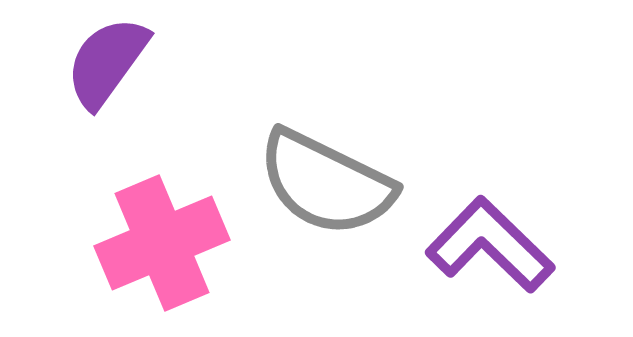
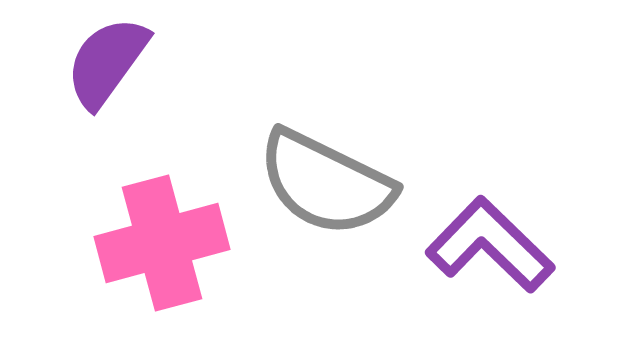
pink cross: rotated 8 degrees clockwise
